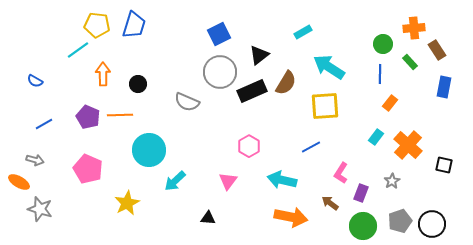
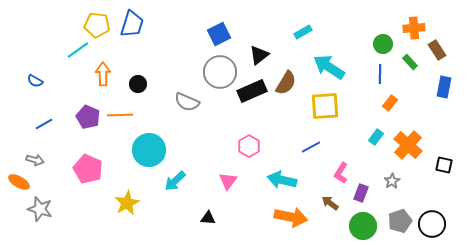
blue trapezoid at (134, 25): moved 2 px left, 1 px up
